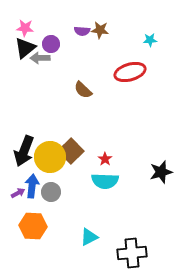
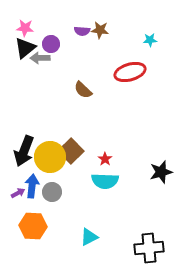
gray circle: moved 1 px right
black cross: moved 17 px right, 5 px up
